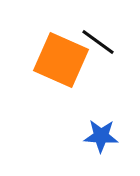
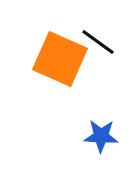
orange square: moved 1 px left, 1 px up
